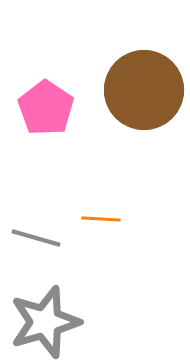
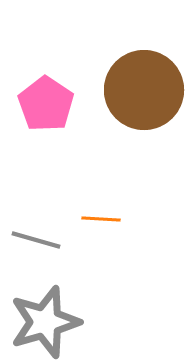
pink pentagon: moved 4 px up
gray line: moved 2 px down
